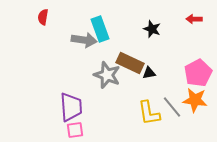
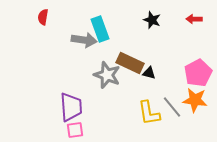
black star: moved 9 px up
black triangle: rotated 24 degrees clockwise
